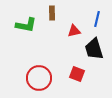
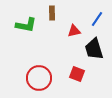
blue line: rotated 21 degrees clockwise
